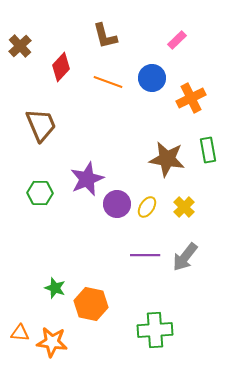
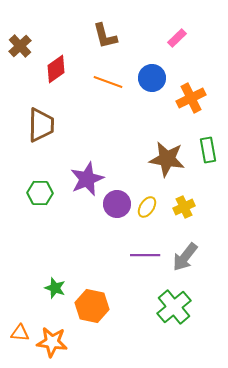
pink rectangle: moved 2 px up
red diamond: moved 5 px left, 2 px down; rotated 12 degrees clockwise
brown trapezoid: rotated 24 degrees clockwise
yellow cross: rotated 20 degrees clockwise
orange hexagon: moved 1 px right, 2 px down
green cross: moved 19 px right, 23 px up; rotated 36 degrees counterclockwise
